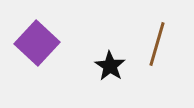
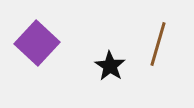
brown line: moved 1 px right
